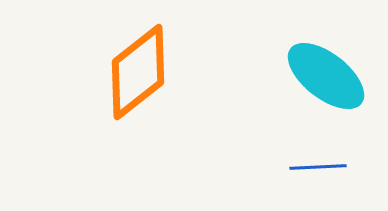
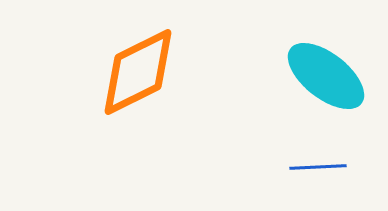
orange diamond: rotated 12 degrees clockwise
